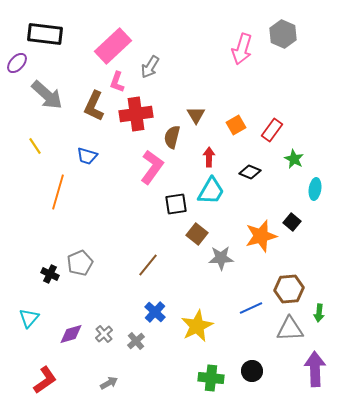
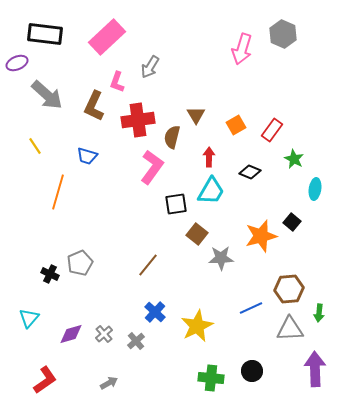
pink rectangle at (113, 46): moved 6 px left, 9 px up
purple ellipse at (17, 63): rotated 25 degrees clockwise
red cross at (136, 114): moved 2 px right, 6 px down
